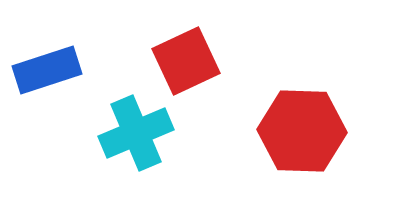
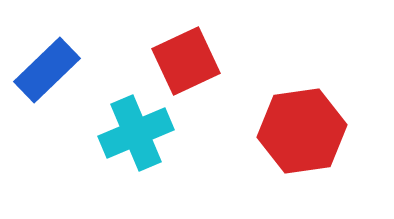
blue rectangle: rotated 26 degrees counterclockwise
red hexagon: rotated 10 degrees counterclockwise
